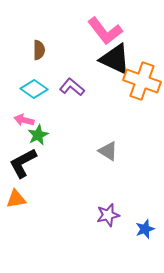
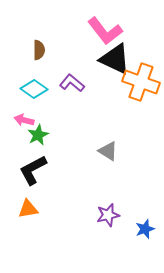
orange cross: moved 1 px left, 1 px down
purple L-shape: moved 4 px up
black L-shape: moved 10 px right, 7 px down
orange triangle: moved 12 px right, 10 px down
